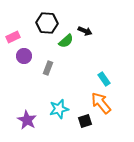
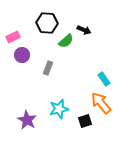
black arrow: moved 1 px left, 1 px up
purple circle: moved 2 px left, 1 px up
